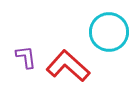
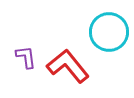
red L-shape: rotated 9 degrees clockwise
